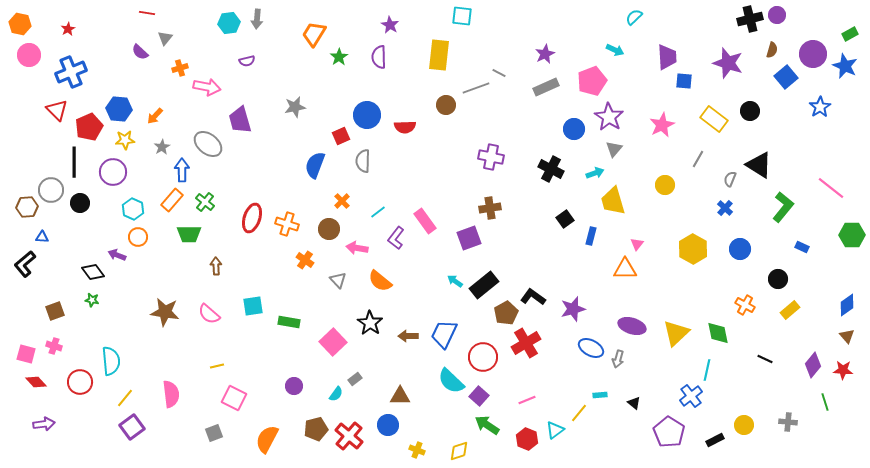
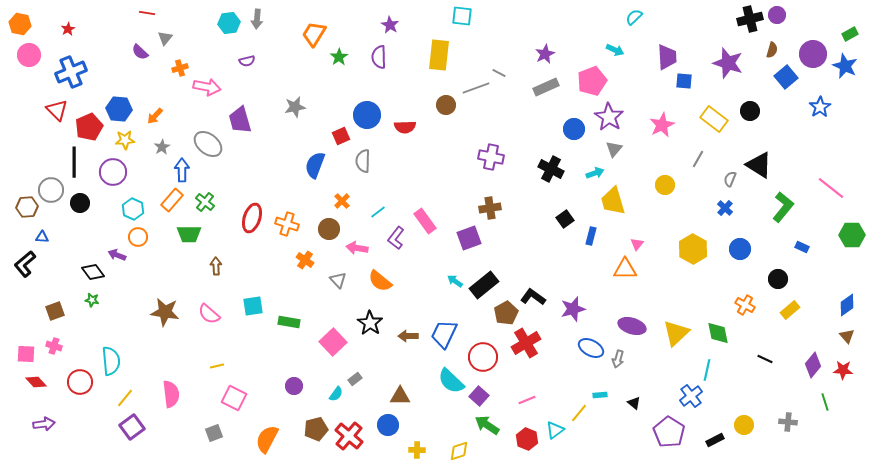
pink square at (26, 354): rotated 12 degrees counterclockwise
yellow cross at (417, 450): rotated 21 degrees counterclockwise
